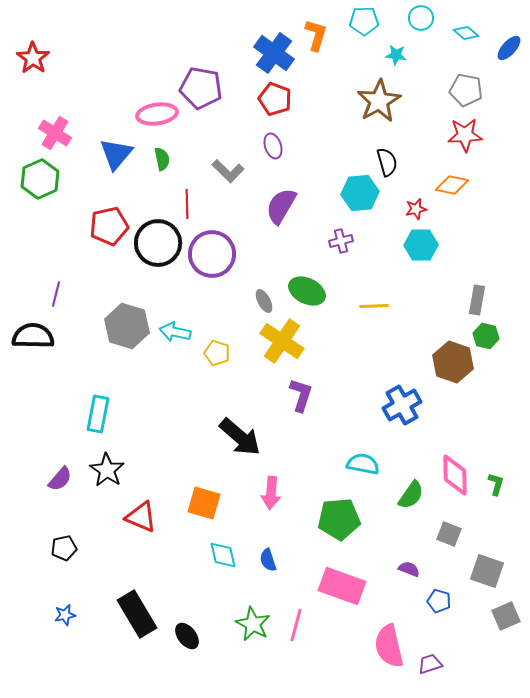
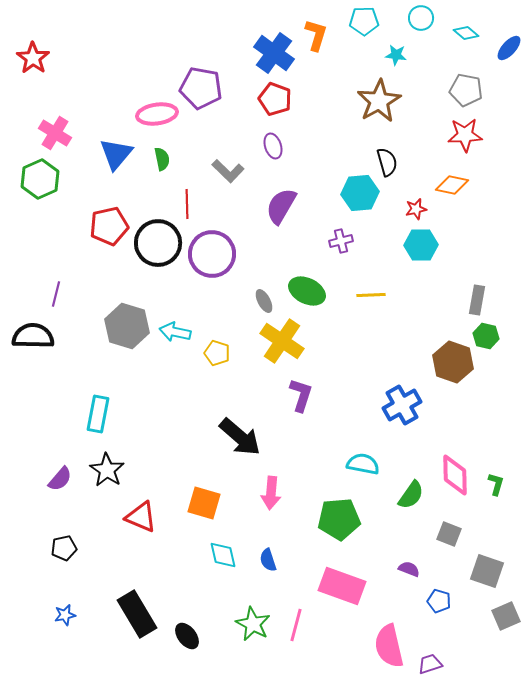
yellow line at (374, 306): moved 3 px left, 11 px up
